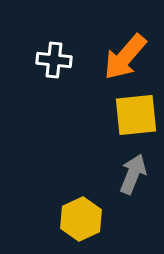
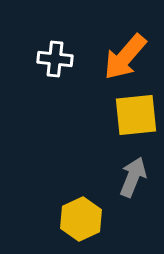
white cross: moved 1 px right, 1 px up
gray arrow: moved 3 px down
